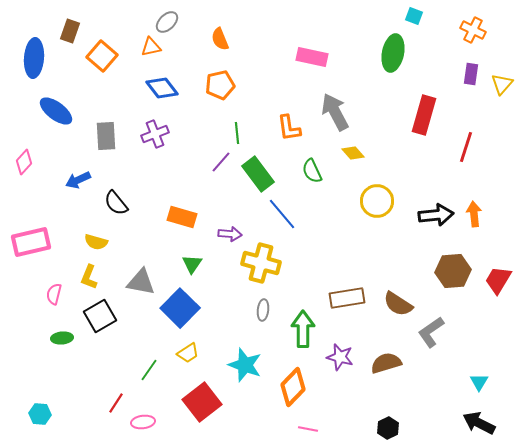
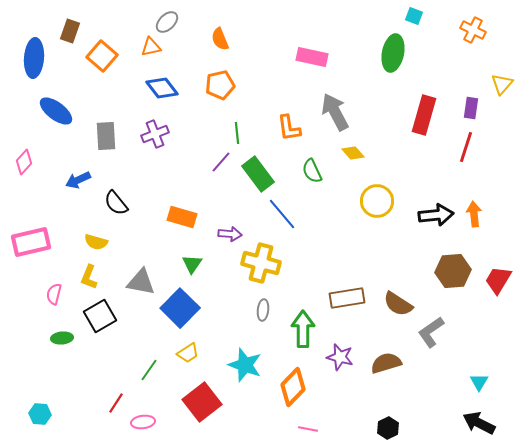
purple rectangle at (471, 74): moved 34 px down
